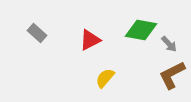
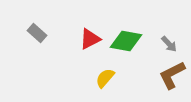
green diamond: moved 15 px left, 11 px down
red triangle: moved 1 px up
